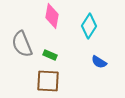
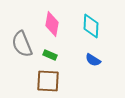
pink diamond: moved 8 px down
cyan diamond: moved 2 px right; rotated 30 degrees counterclockwise
blue semicircle: moved 6 px left, 2 px up
